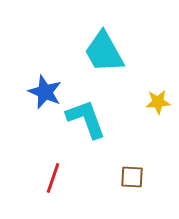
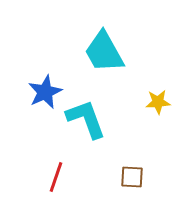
blue star: rotated 24 degrees clockwise
red line: moved 3 px right, 1 px up
